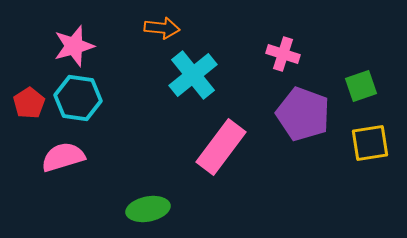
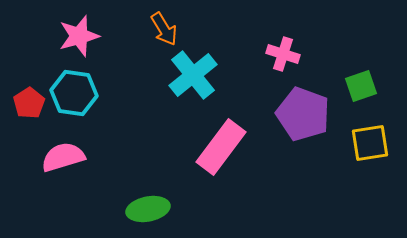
orange arrow: moved 2 px right, 1 px down; rotated 52 degrees clockwise
pink star: moved 5 px right, 10 px up
cyan hexagon: moved 4 px left, 5 px up
